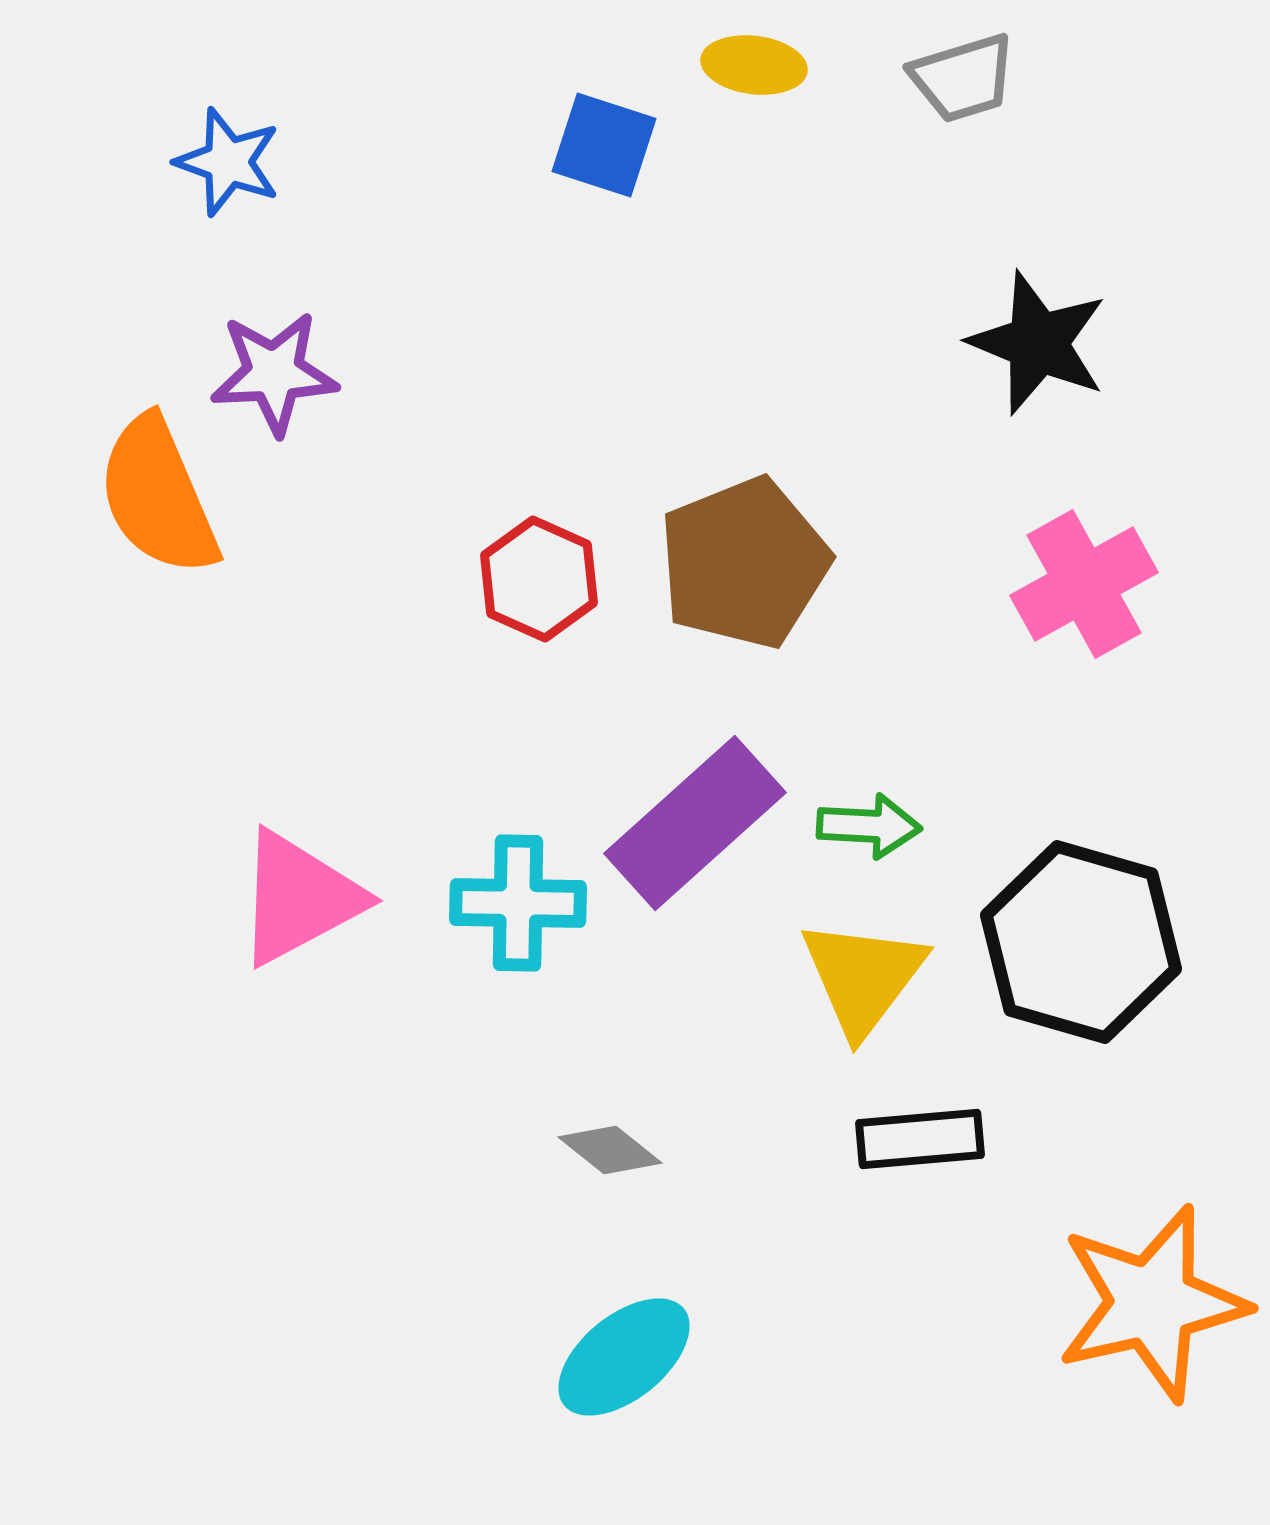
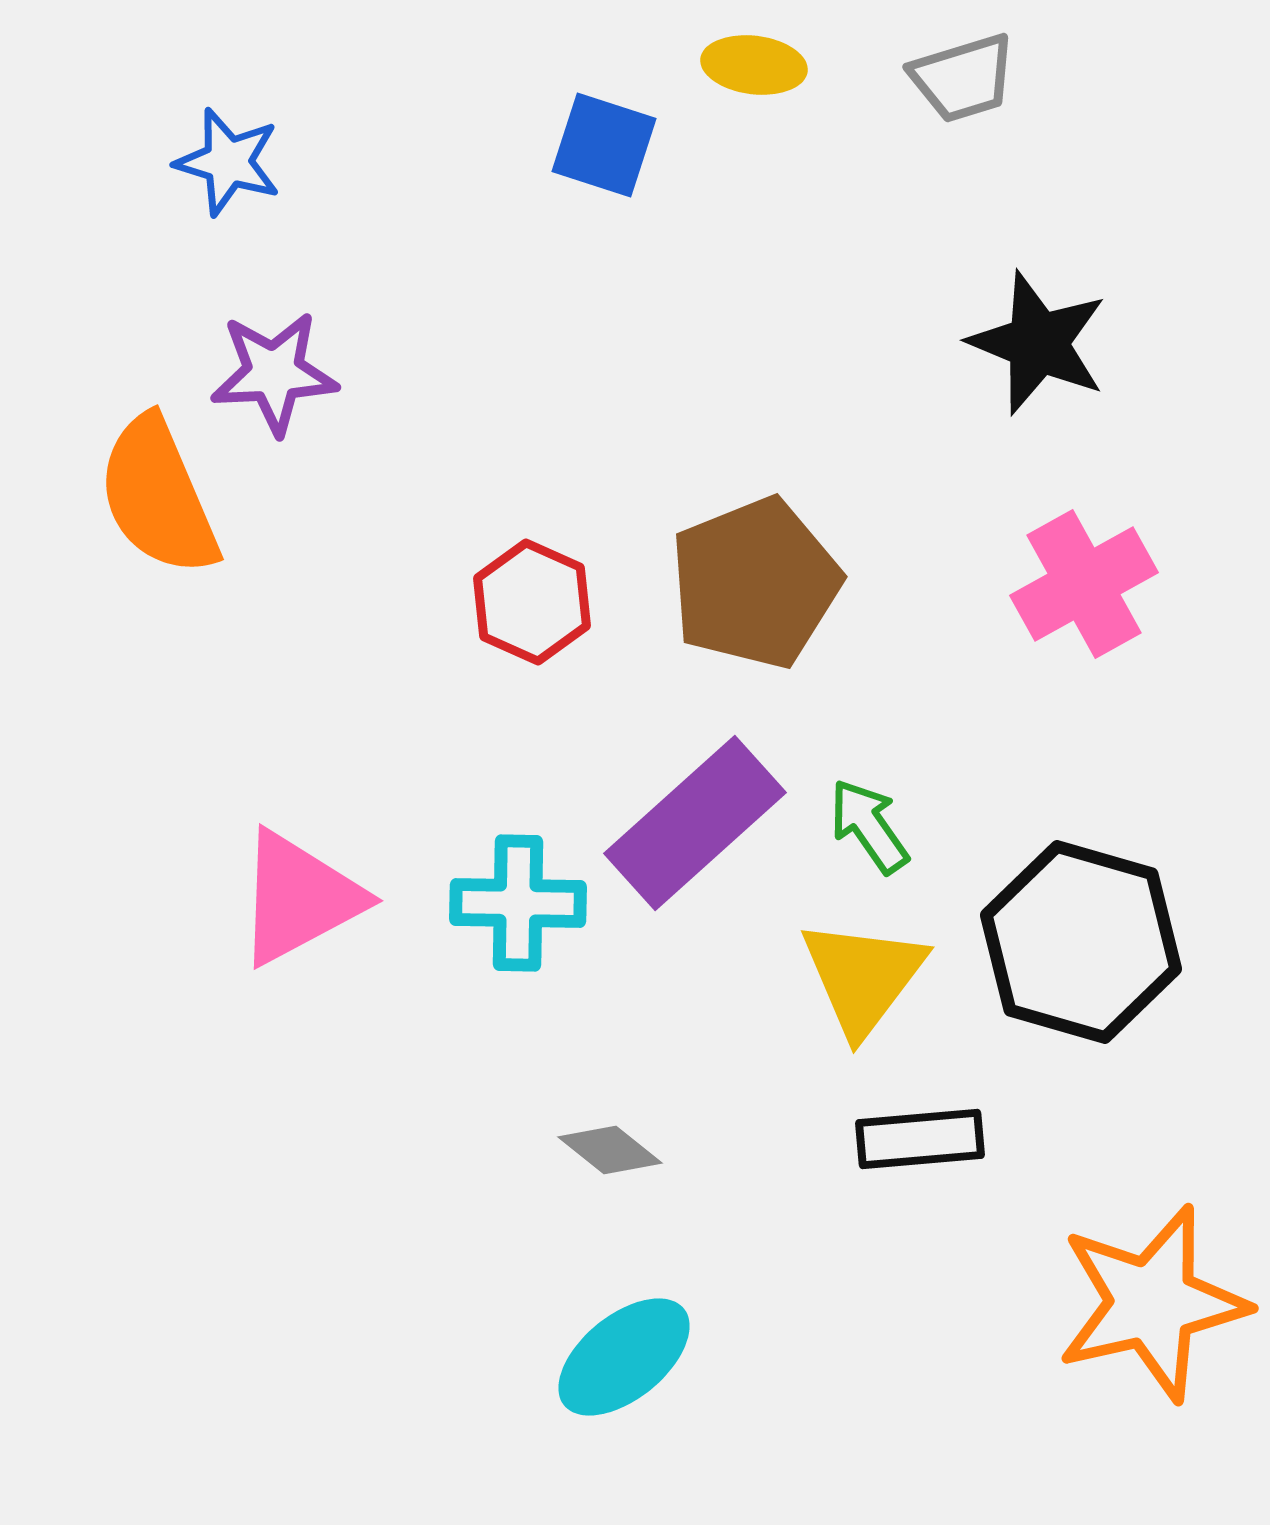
blue star: rotated 3 degrees counterclockwise
brown pentagon: moved 11 px right, 20 px down
red hexagon: moved 7 px left, 23 px down
green arrow: rotated 128 degrees counterclockwise
